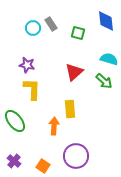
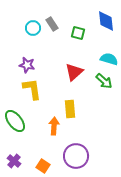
gray rectangle: moved 1 px right
yellow L-shape: rotated 10 degrees counterclockwise
